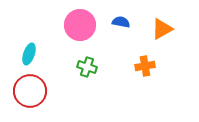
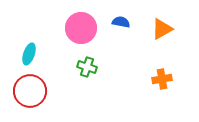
pink circle: moved 1 px right, 3 px down
orange cross: moved 17 px right, 13 px down
